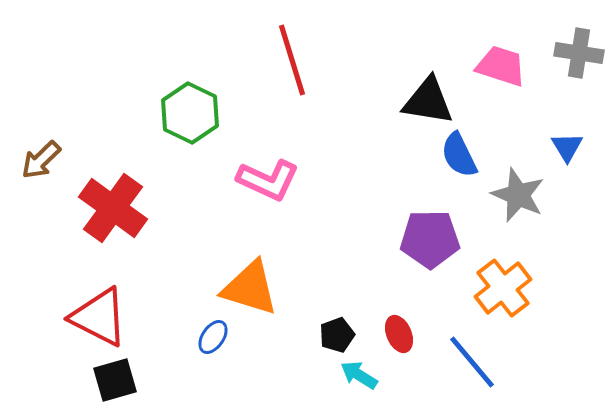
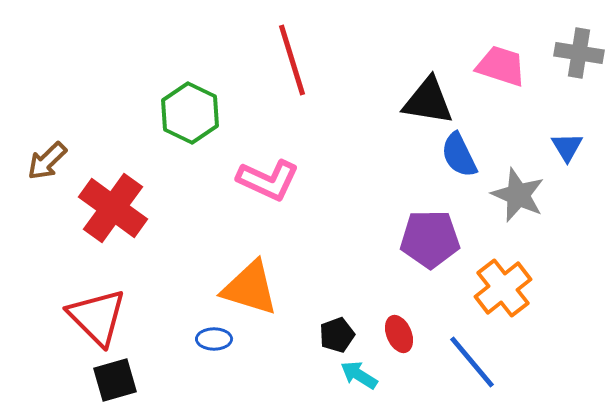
brown arrow: moved 6 px right, 1 px down
red triangle: moved 2 px left; rotated 18 degrees clockwise
blue ellipse: moved 1 px right, 2 px down; rotated 56 degrees clockwise
